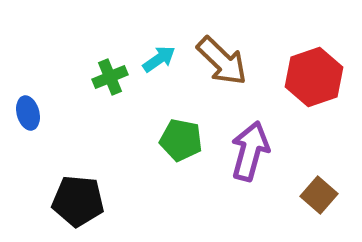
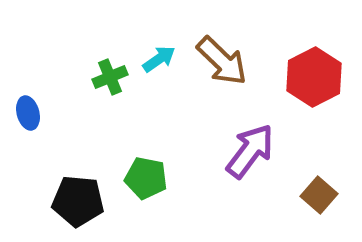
red hexagon: rotated 8 degrees counterclockwise
green pentagon: moved 35 px left, 38 px down
purple arrow: rotated 22 degrees clockwise
